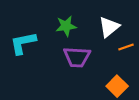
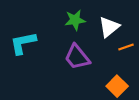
green star: moved 9 px right, 6 px up
purple trapezoid: rotated 48 degrees clockwise
